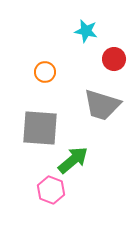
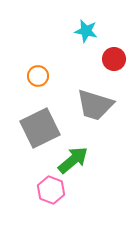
orange circle: moved 7 px left, 4 px down
gray trapezoid: moved 7 px left
gray square: rotated 30 degrees counterclockwise
